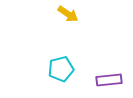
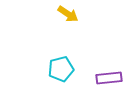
purple rectangle: moved 2 px up
